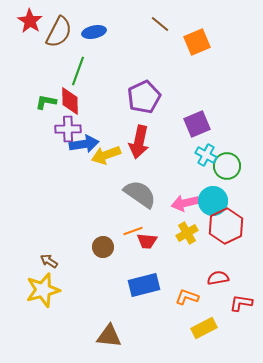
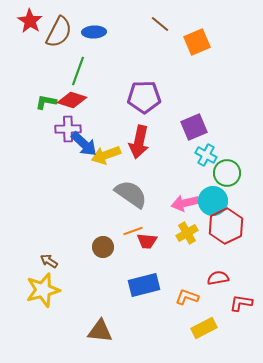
blue ellipse: rotated 10 degrees clockwise
purple pentagon: rotated 24 degrees clockwise
red diamond: moved 2 px right, 1 px up; rotated 72 degrees counterclockwise
purple square: moved 3 px left, 3 px down
blue arrow: rotated 52 degrees clockwise
green circle: moved 7 px down
gray semicircle: moved 9 px left
brown triangle: moved 9 px left, 5 px up
